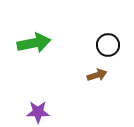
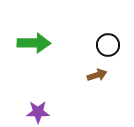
green arrow: rotated 12 degrees clockwise
